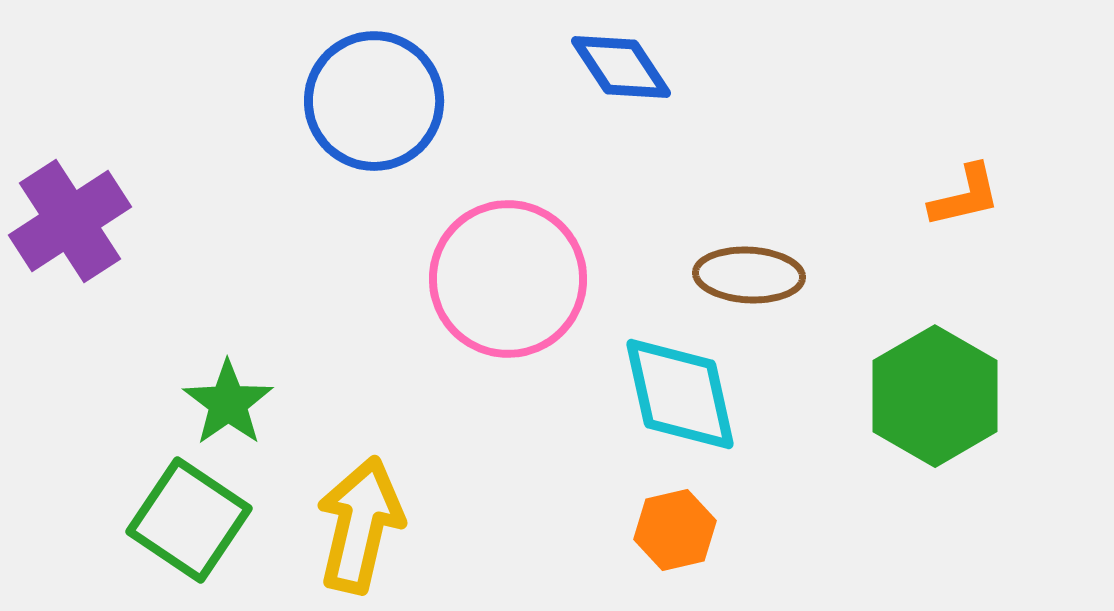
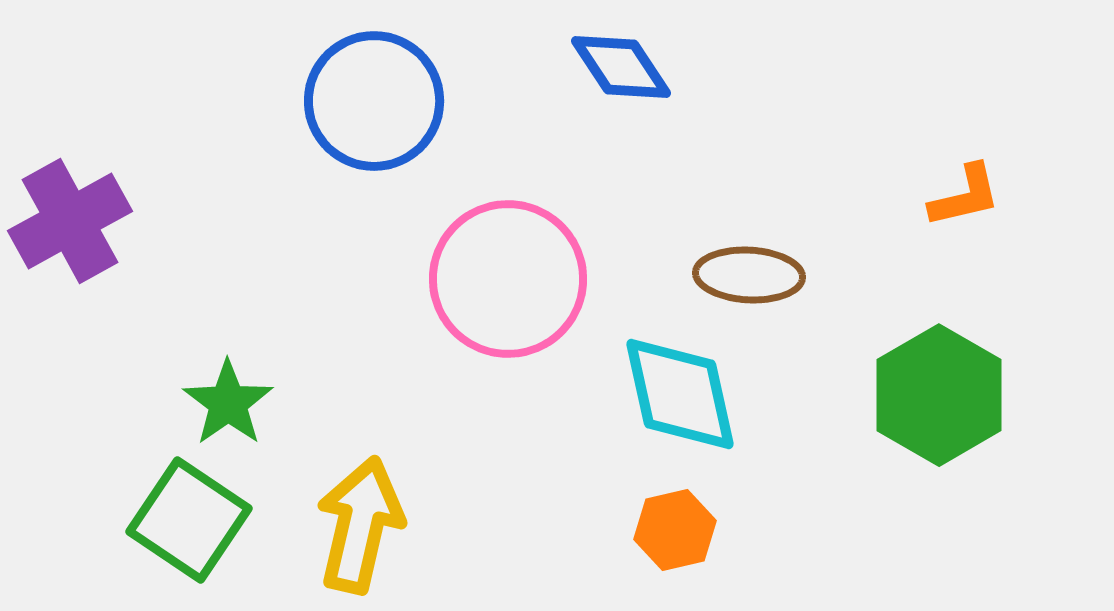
purple cross: rotated 4 degrees clockwise
green hexagon: moved 4 px right, 1 px up
